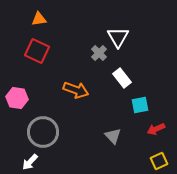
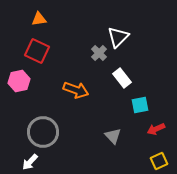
white triangle: rotated 15 degrees clockwise
pink hexagon: moved 2 px right, 17 px up; rotated 20 degrees counterclockwise
